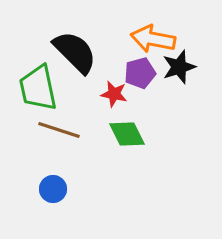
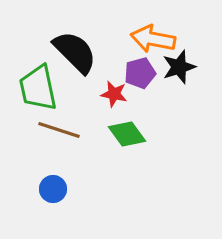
green diamond: rotated 9 degrees counterclockwise
